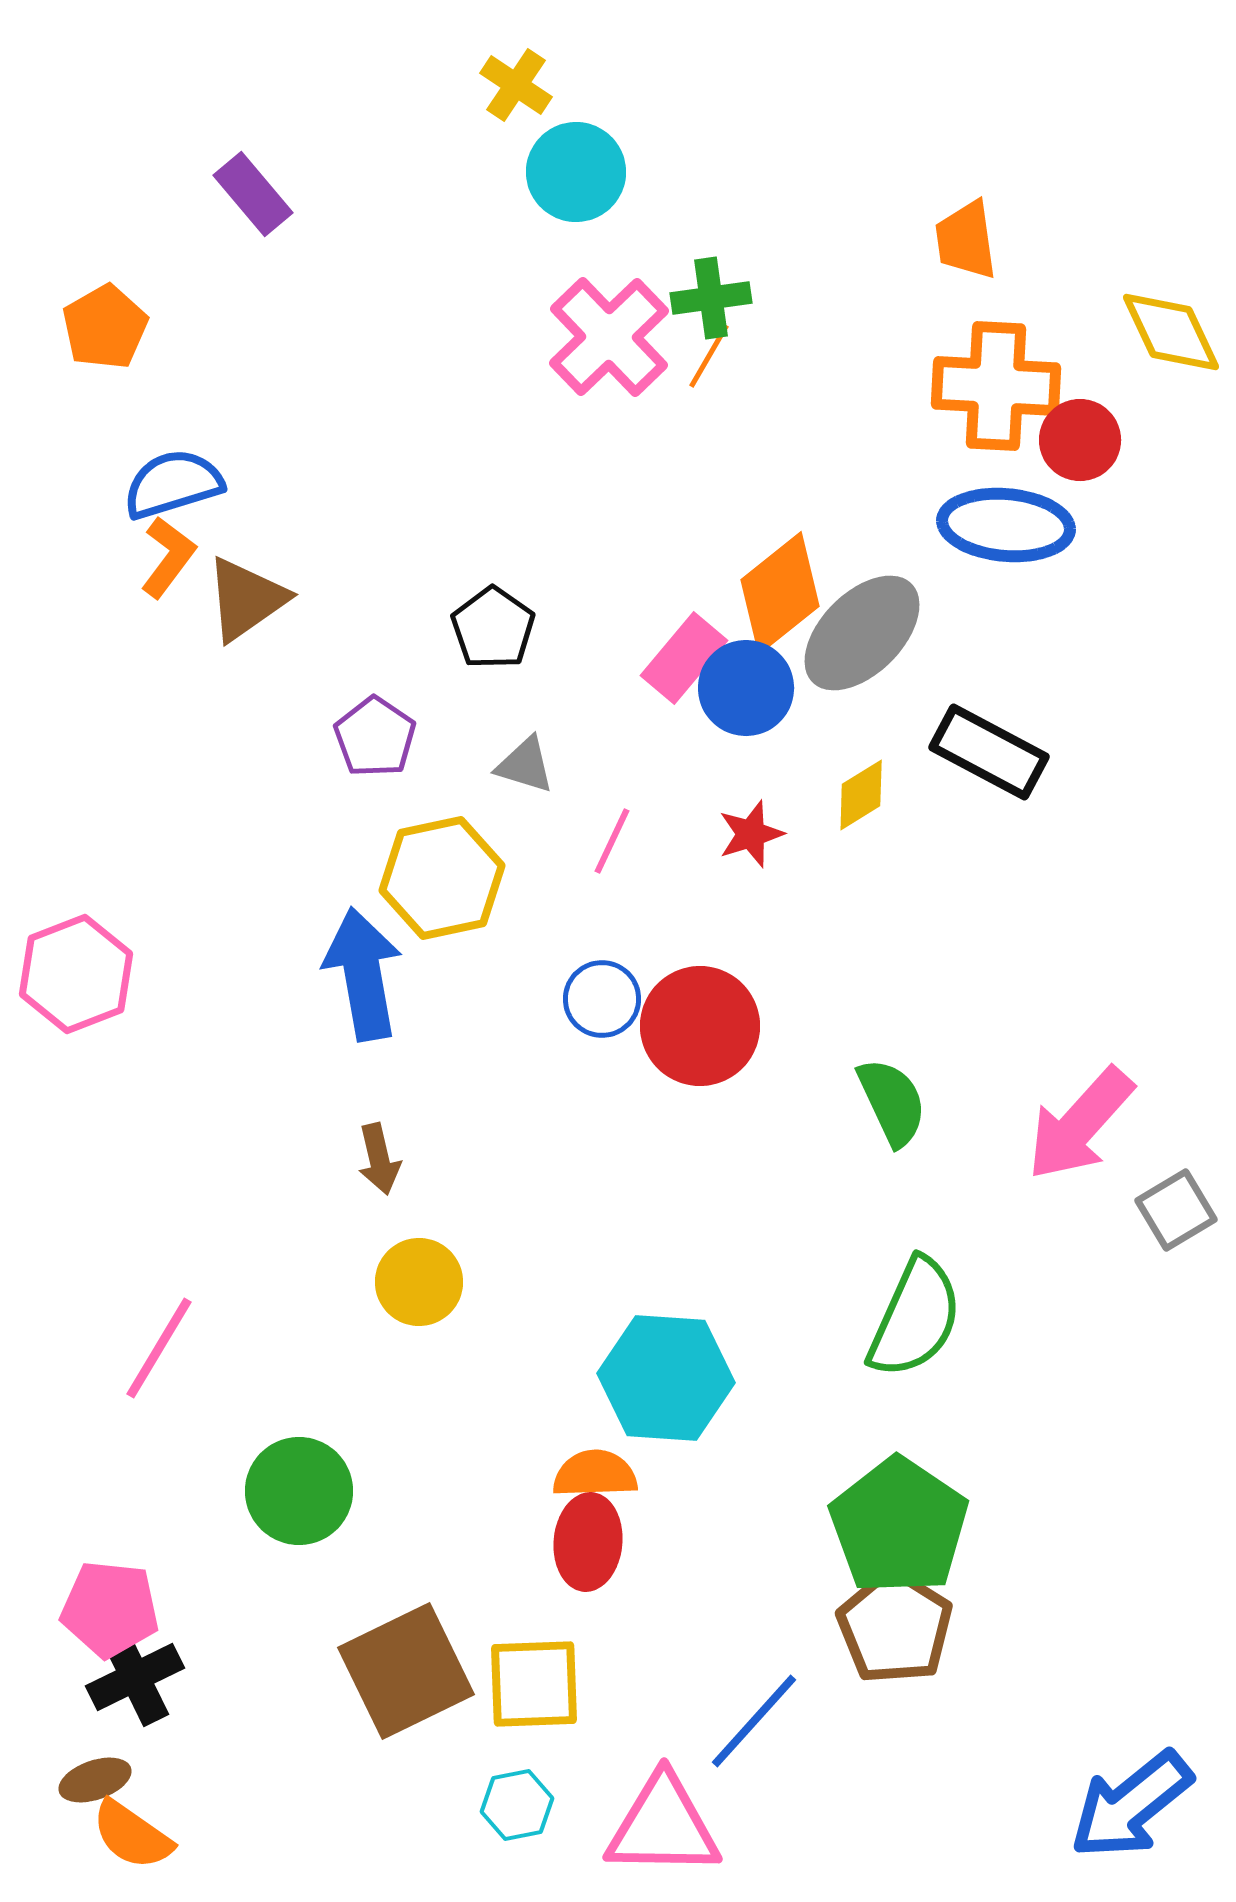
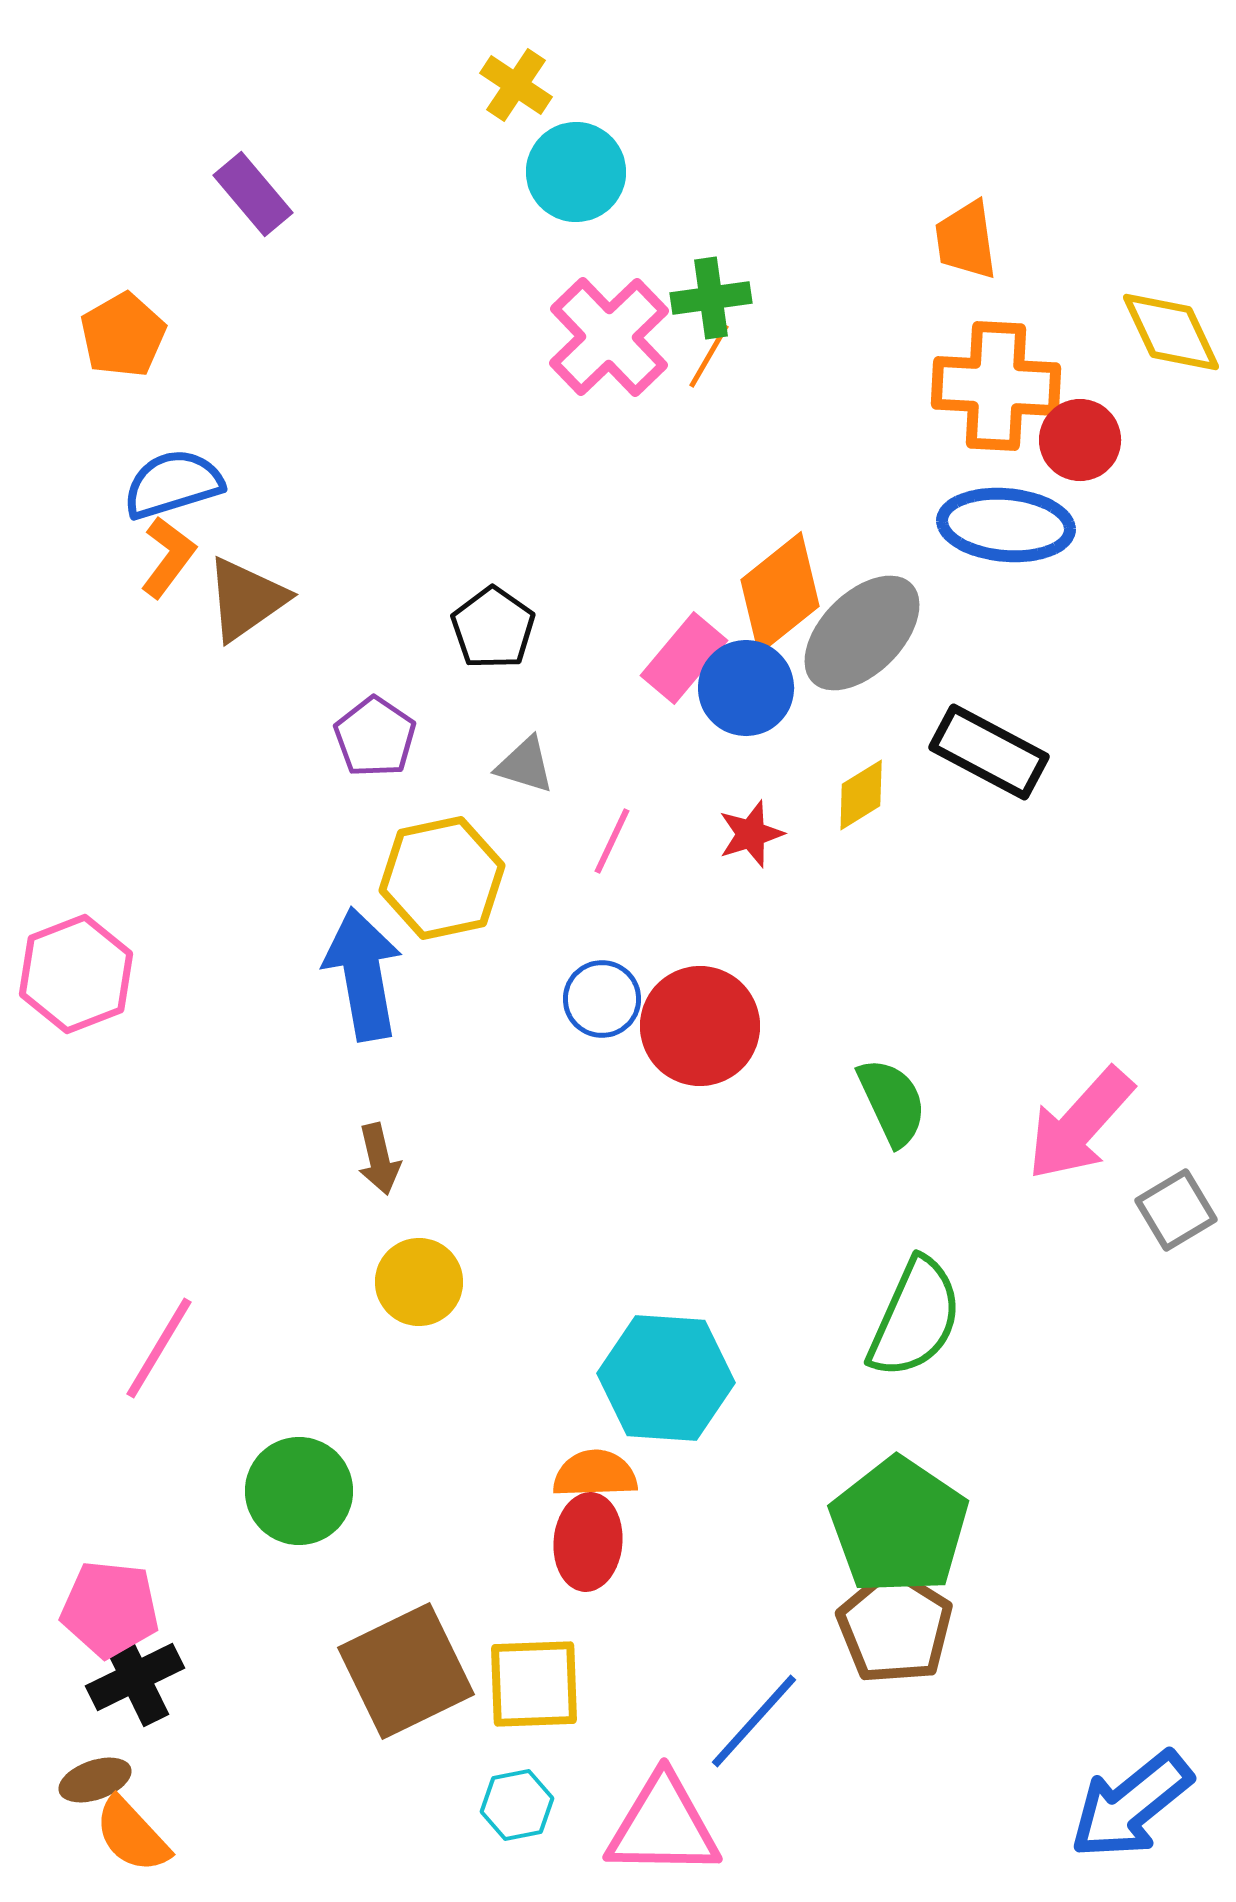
orange pentagon at (105, 327): moved 18 px right, 8 px down
orange semicircle at (132, 1835): rotated 12 degrees clockwise
